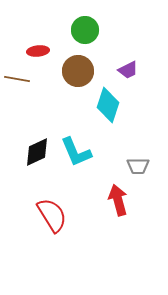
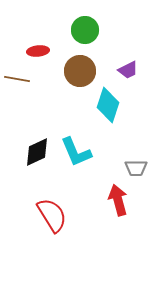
brown circle: moved 2 px right
gray trapezoid: moved 2 px left, 2 px down
